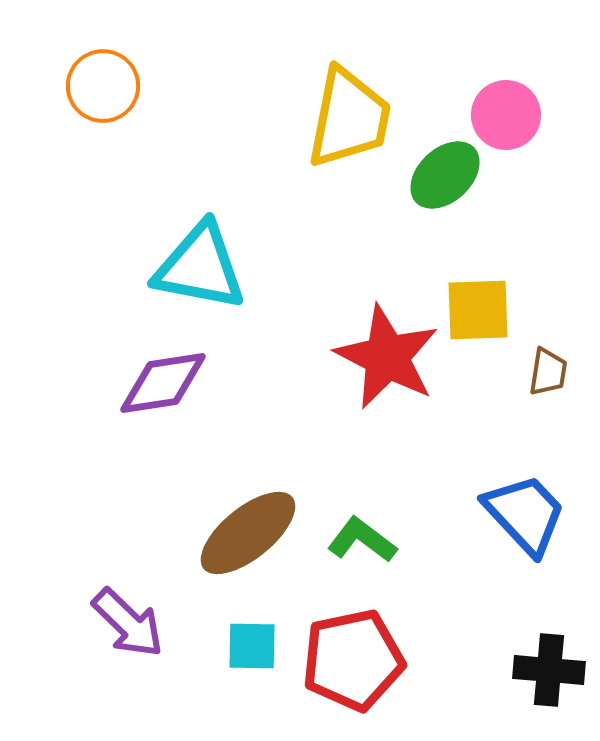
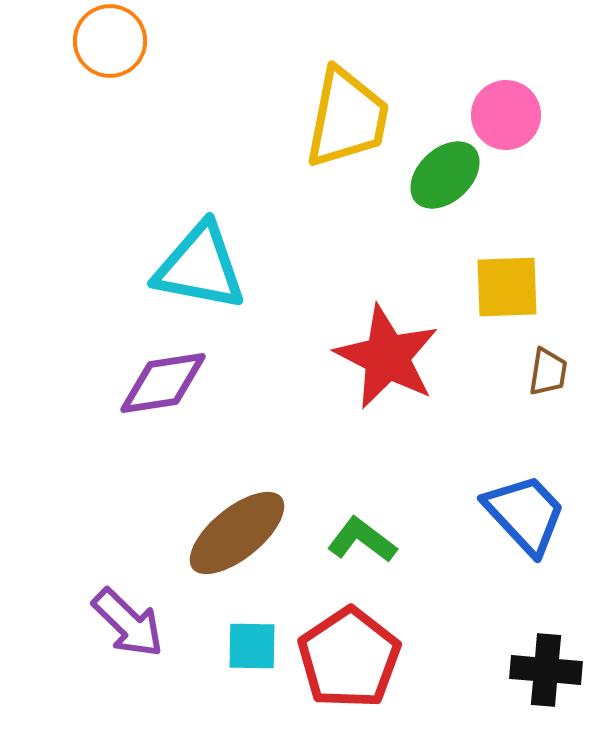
orange circle: moved 7 px right, 45 px up
yellow trapezoid: moved 2 px left
yellow square: moved 29 px right, 23 px up
brown ellipse: moved 11 px left
red pentagon: moved 4 px left, 2 px up; rotated 22 degrees counterclockwise
black cross: moved 3 px left
